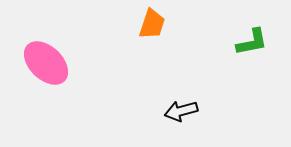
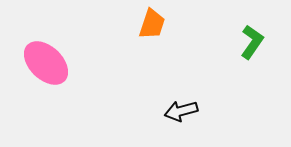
green L-shape: rotated 44 degrees counterclockwise
